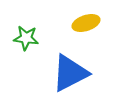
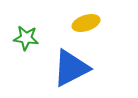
blue triangle: moved 1 px right, 5 px up
